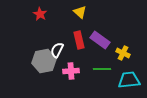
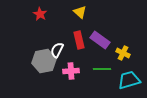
cyan trapezoid: rotated 10 degrees counterclockwise
